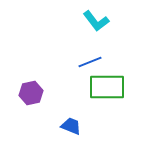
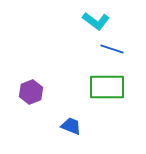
cyan L-shape: rotated 16 degrees counterclockwise
blue line: moved 22 px right, 13 px up; rotated 40 degrees clockwise
purple hexagon: moved 1 px up; rotated 10 degrees counterclockwise
